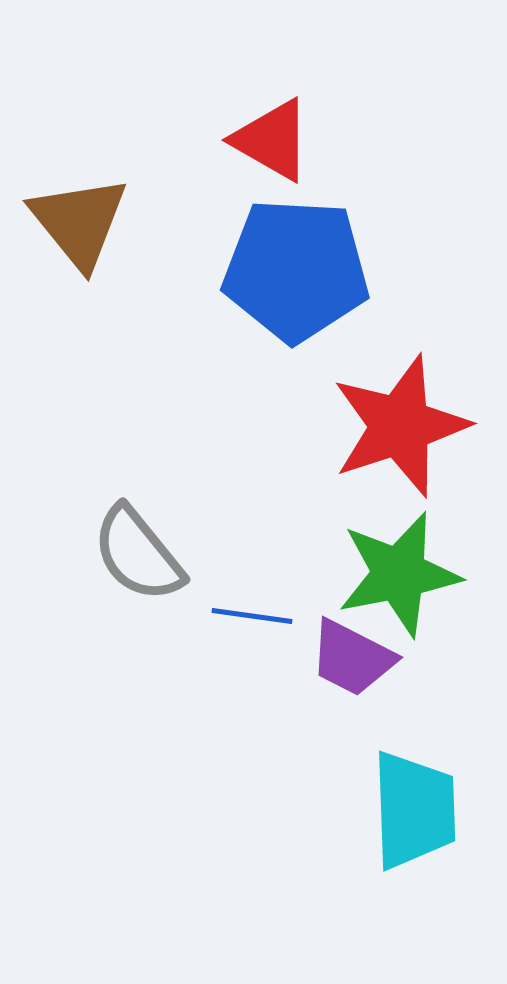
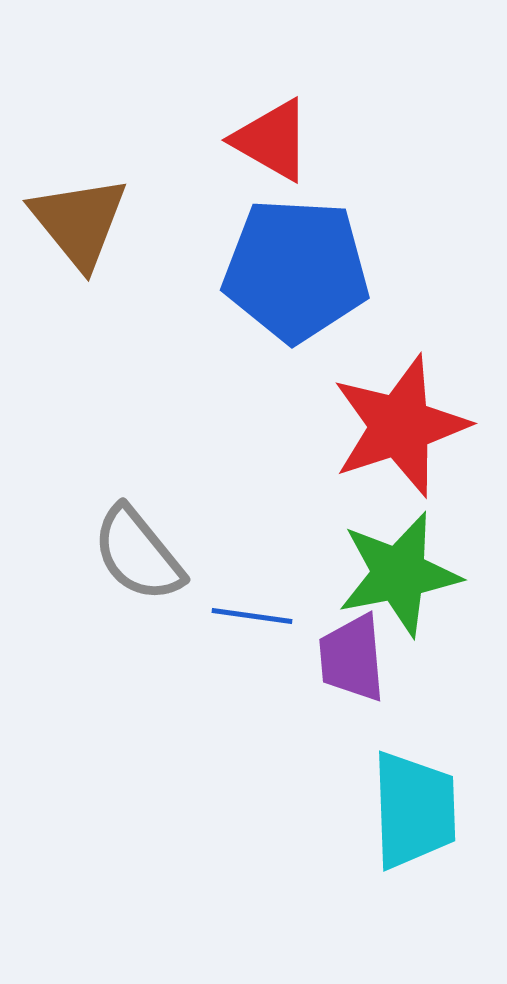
purple trapezoid: rotated 58 degrees clockwise
